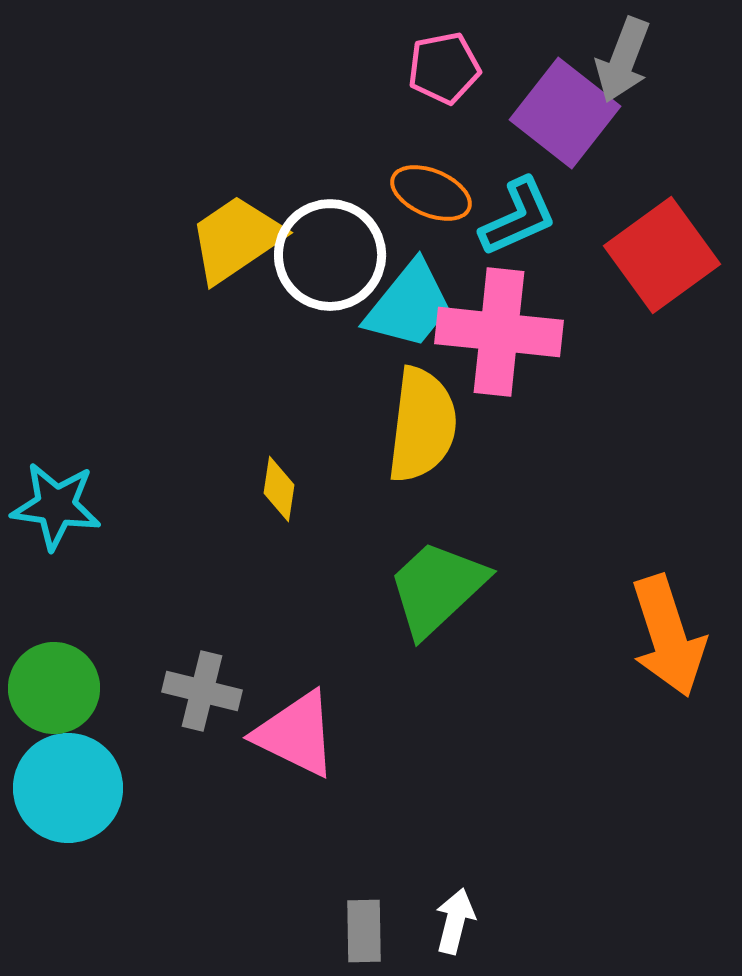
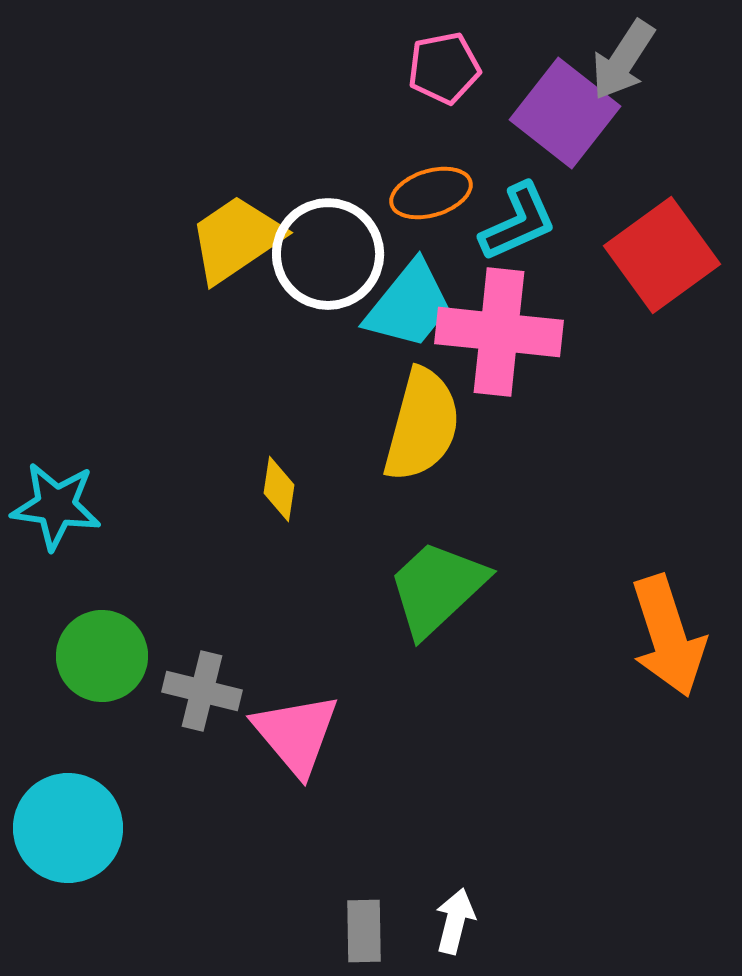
gray arrow: rotated 12 degrees clockwise
orange ellipse: rotated 40 degrees counterclockwise
cyan L-shape: moved 5 px down
white circle: moved 2 px left, 1 px up
yellow semicircle: rotated 8 degrees clockwise
green circle: moved 48 px right, 32 px up
pink triangle: rotated 24 degrees clockwise
cyan circle: moved 40 px down
